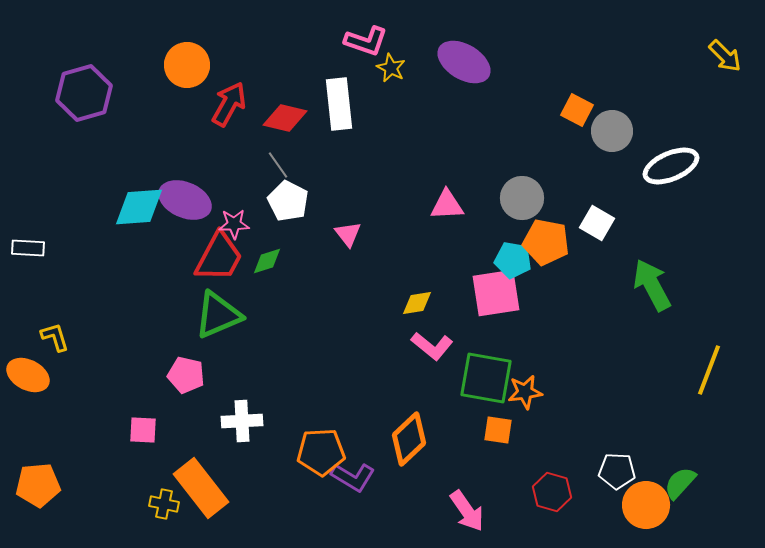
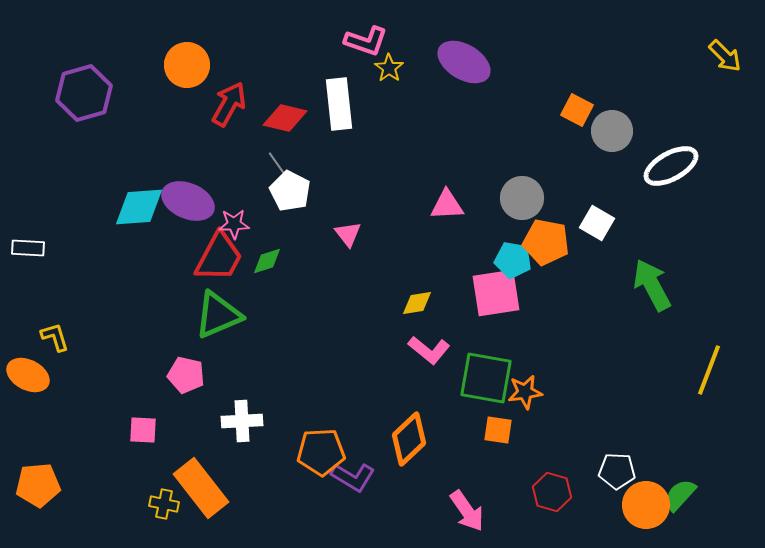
yellow star at (391, 68): moved 2 px left; rotated 8 degrees clockwise
white ellipse at (671, 166): rotated 6 degrees counterclockwise
purple ellipse at (185, 200): moved 3 px right, 1 px down
white pentagon at (288, 201): moved 2 px right, 10 px up
pink L-shape at (432, 346): moved 3 px left, 4 px down
green semicircle at (680, 483): moved 12 px down
